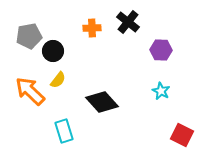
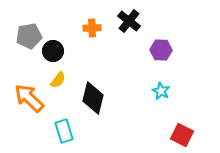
black cross: moved 1 px right, 1 px up
orange arrow: moved 1 px left, 7 px down
black diamond: moved 9 px left, 4 px up; rotated 56 degrees clockwise
